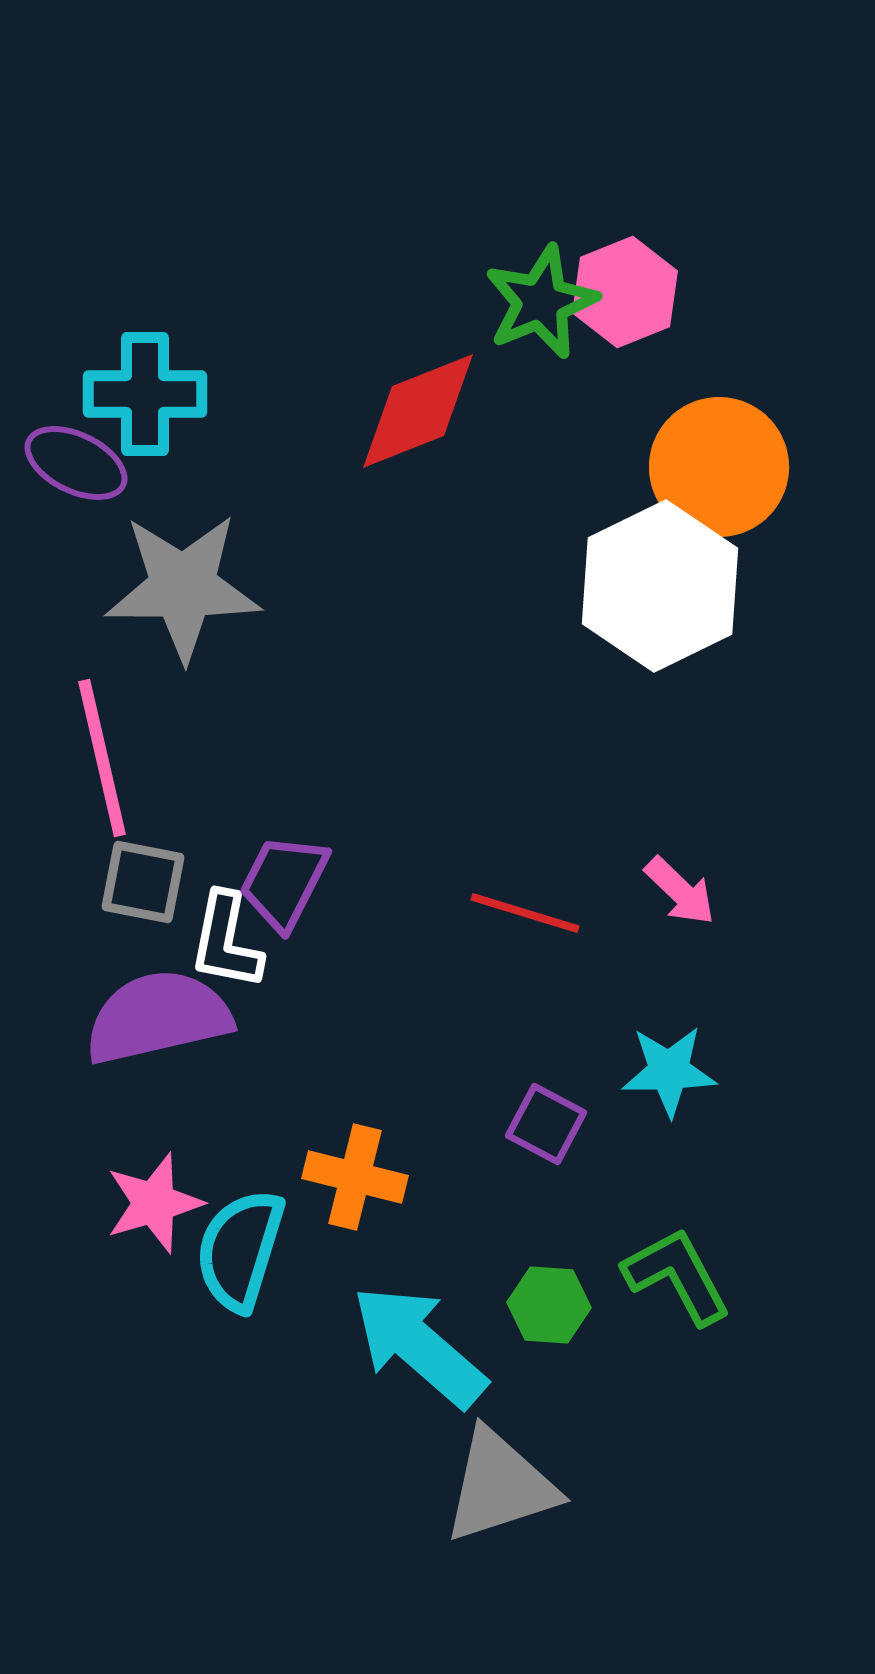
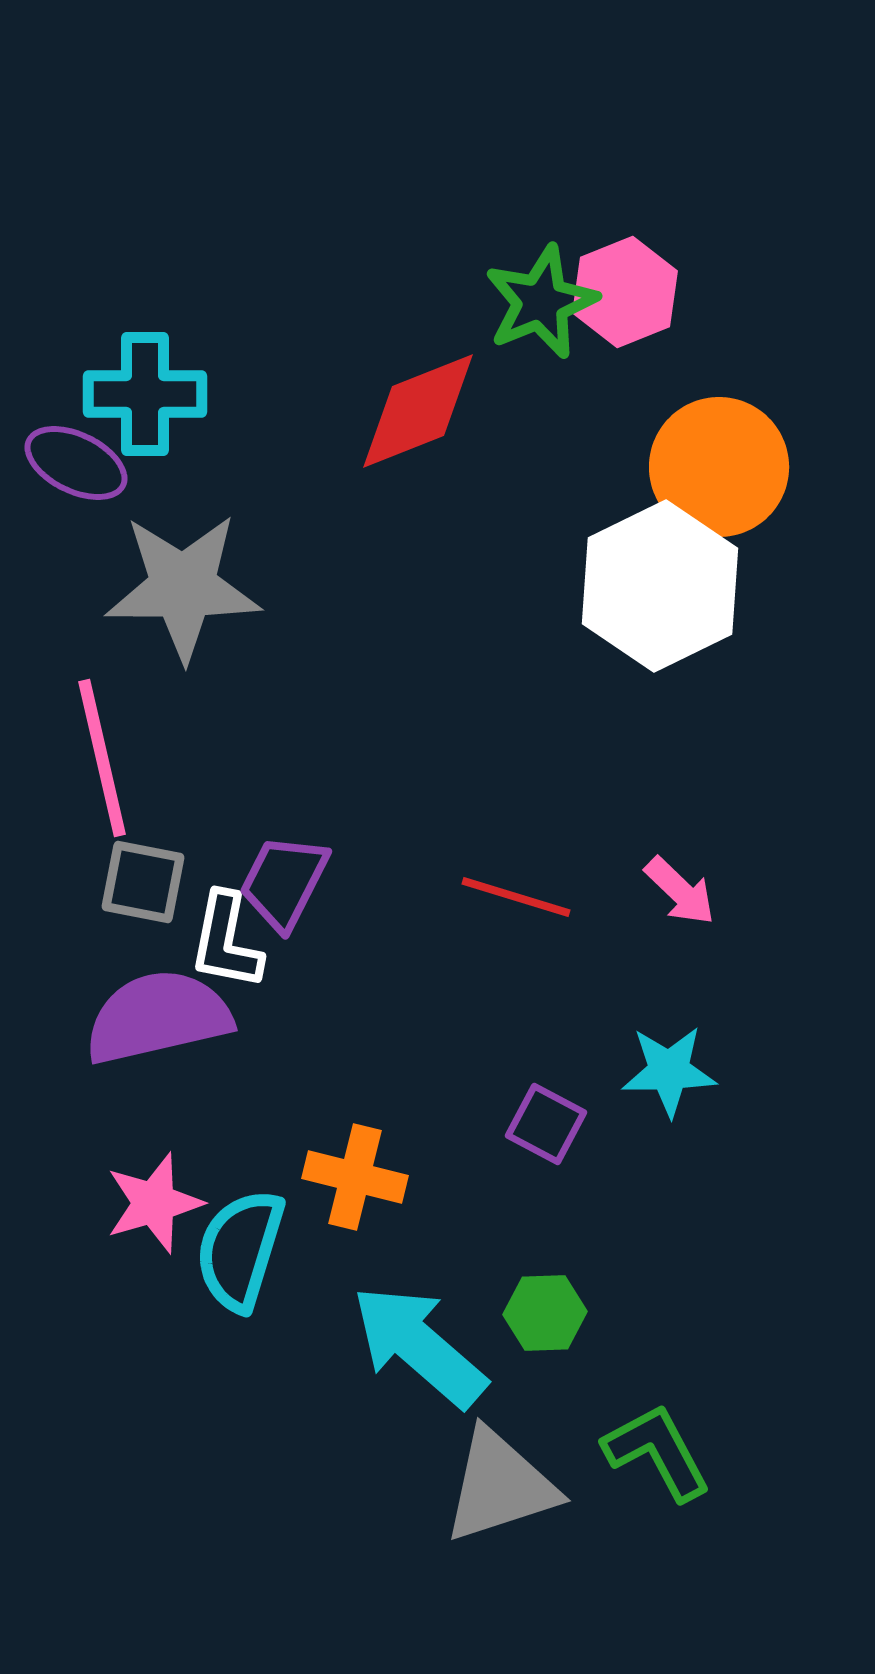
red line: moved 9 px left, 16 px up
green L-shape: moved 20 px left, 176 px down
green hexagon: moved 4 px left, 8 px down; rotated 6 degrees counterclockwise
